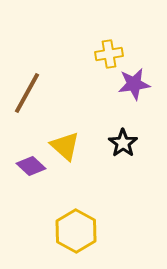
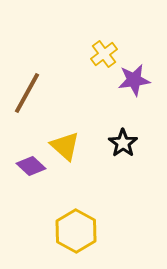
yellow cross: moved 5 px left; rotated 28 degrees counterclockwise
purple star: moved 4 px up
